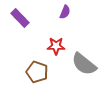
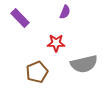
red star: moved 3 px up
gray semicircle: rotated 52 degrees counterclockwise
brown pentagon: rotated 30 degrees clockwise
